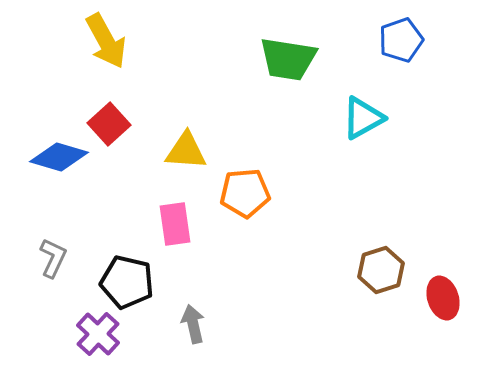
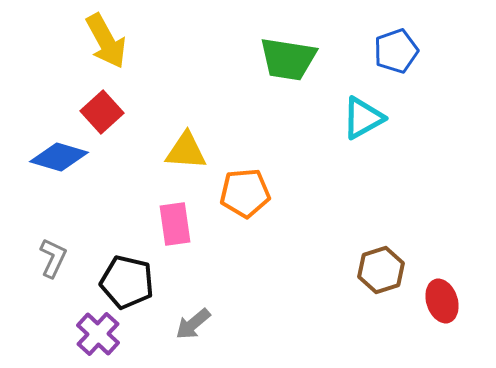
blue pentagon: moved 5 px left, 11 px down
red square: moved 7 px left, 12 px up
red ellipse: moved 1 px left, 3 px down
gray arrow: rotated 117 degrees counterclockwise
